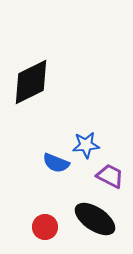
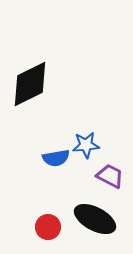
black diamond: moved 1 px left, 2 px down
blue semicircle: moved 5 px up; rotated 32 degrees counterclockwise
black ellipse: rotated 6 degrees counterclockwise
red circle: moved 3 px right
